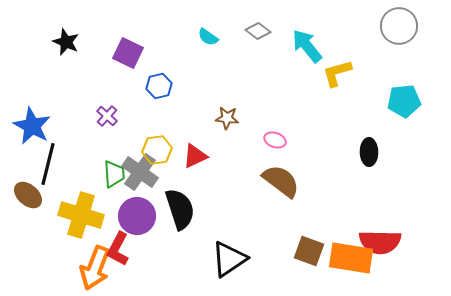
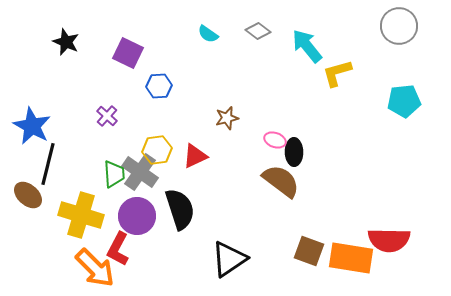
cyan semicircle: moved 3 px up
blue hexagon: rotated 10 degrees clockwise
brown star: rotated 20 degrees counterclockwise
black ellipse: moved 75 px left
red semicircle: moved 9 px right, 2 px up
orange arrow: rotated 66 degrees counterclockwise
